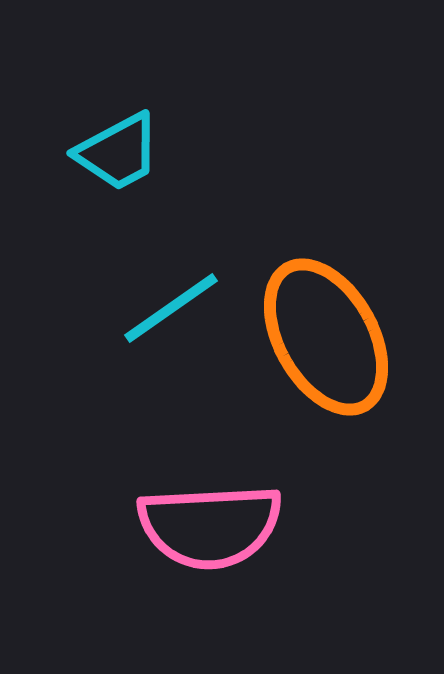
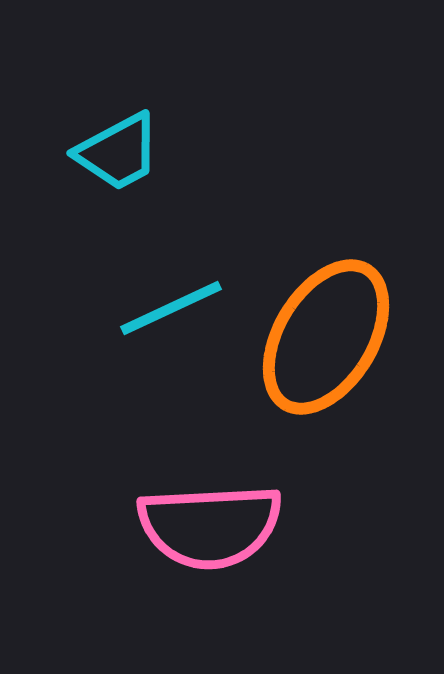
cyan line: rotated 10 degrees clockwise
orange ellipse: rotated 60 degrees clockwise
